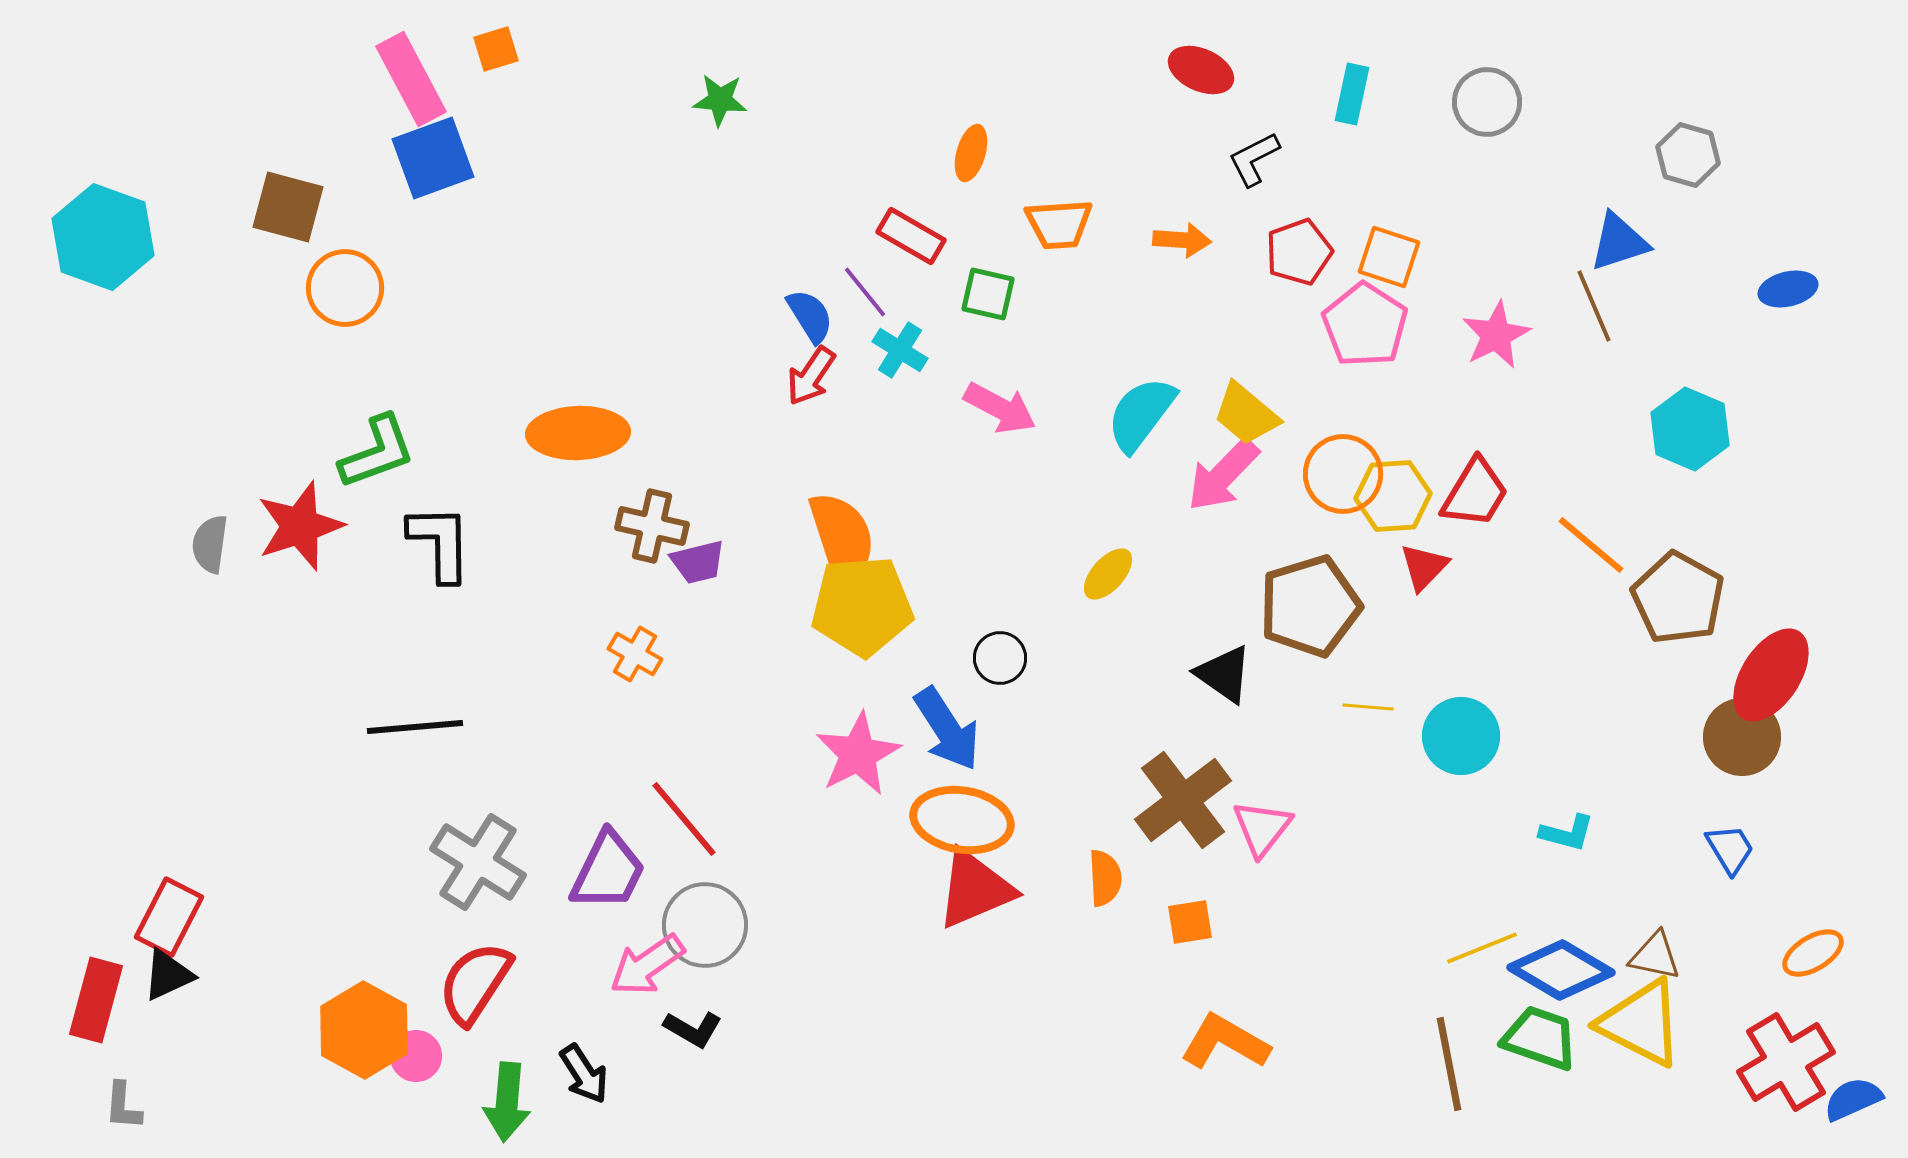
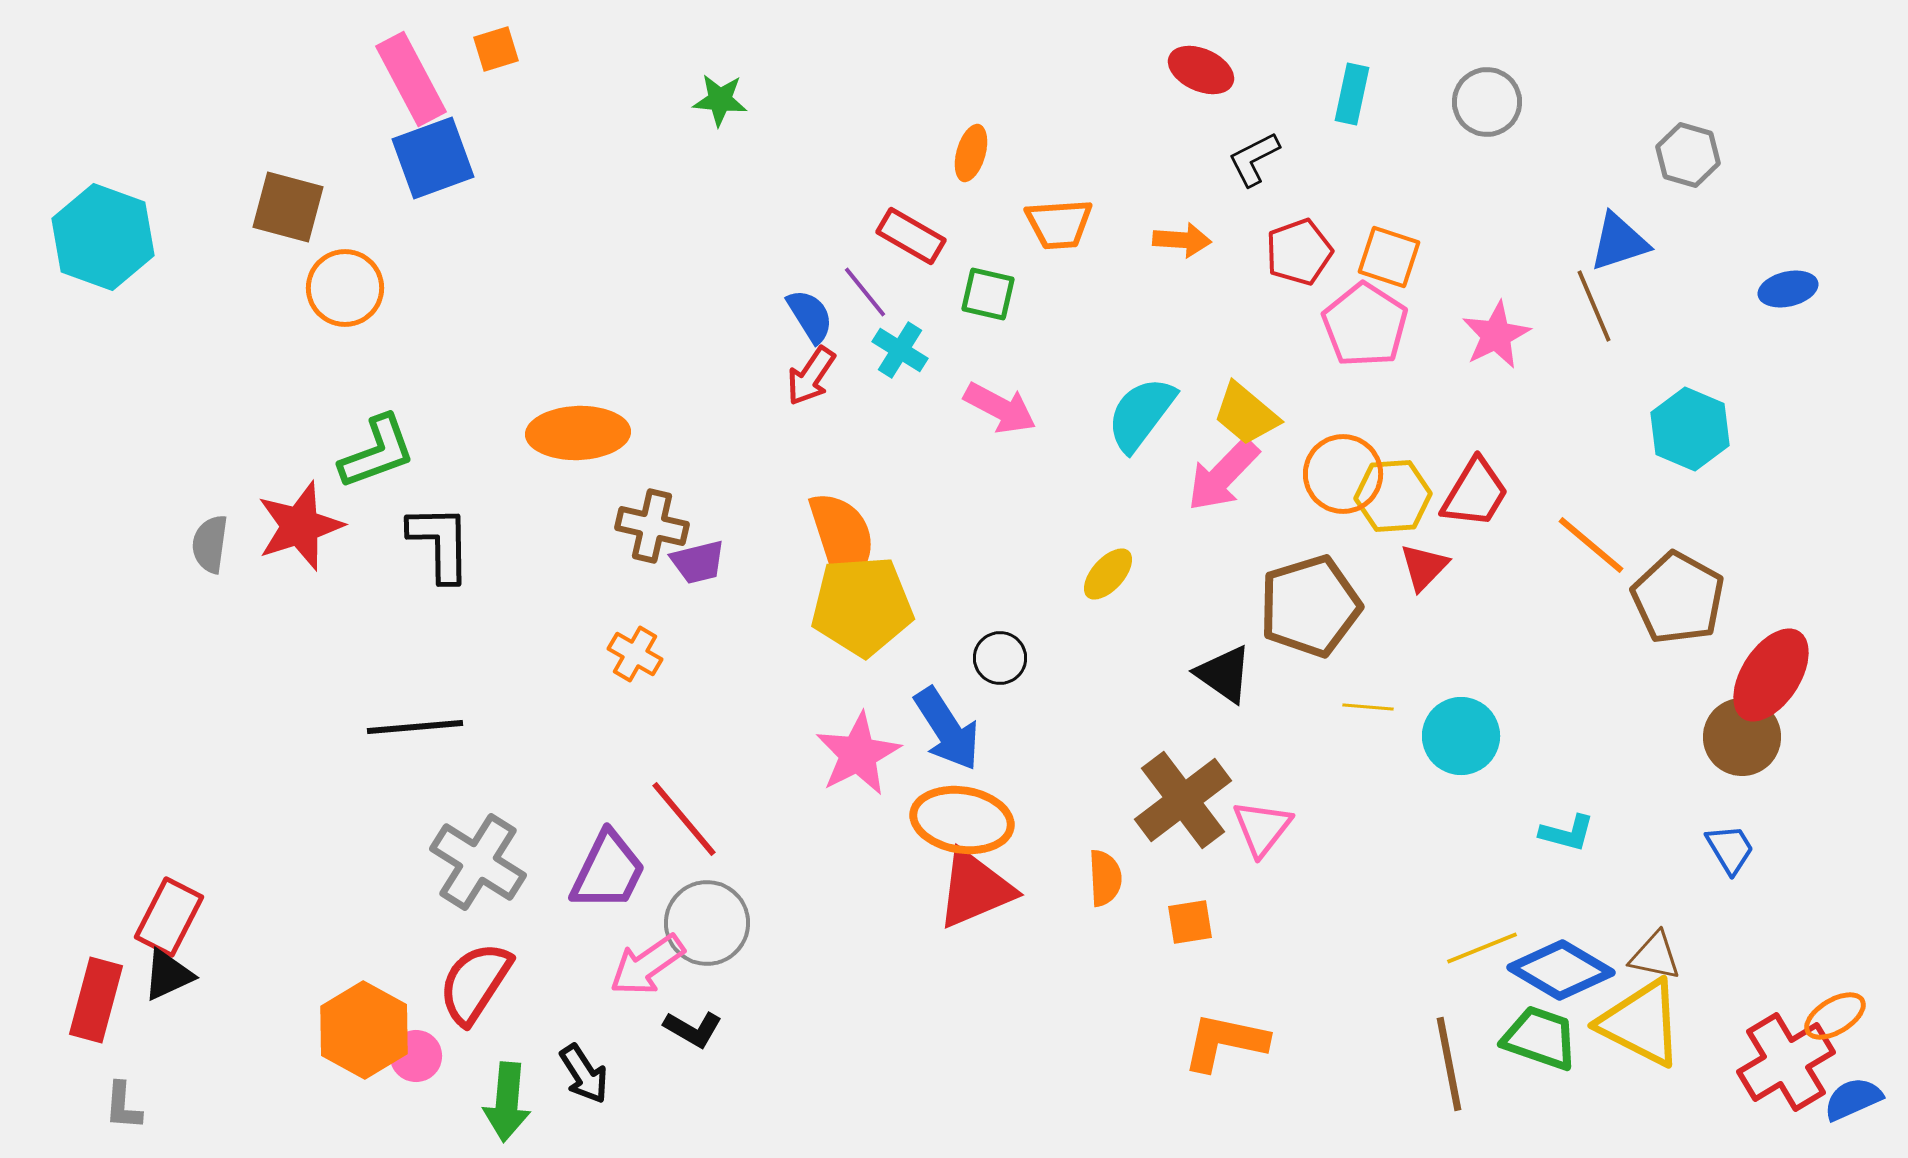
gray circle at (705, 925): moved 2 px right, 2 px up
orange ellipse at (1813, 953): moved 22 px right, 63 px down
orange L-shape at (1225, 1042): rotated 18 degrees counterclockwise
